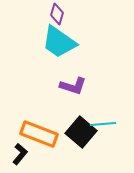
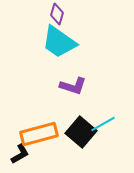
cyan line: rotated 25 degrees counterclockwise
orange rectangle: rotated 36 degrees counterclockwise
black L-shape: rotated 20 degrees clockwise
